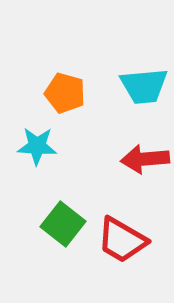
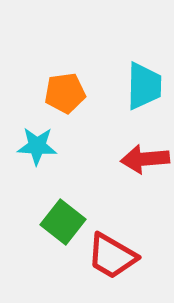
cyan trapezoid: rotated 84 degrees counterclockwise
orange pentagon: rotated 24 degrees counterclockwise
green square: moved 2 px up
red trapezoid: moved 10 px left, 16 px down
